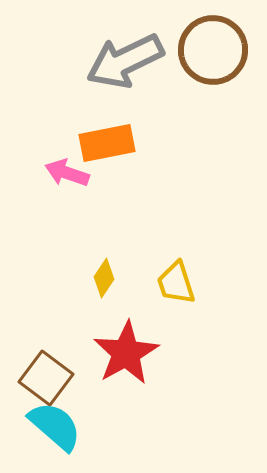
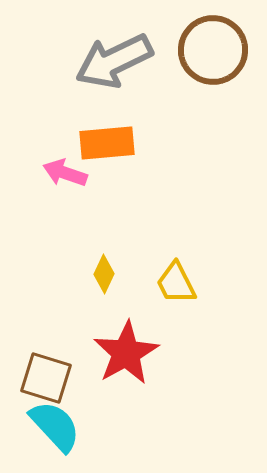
gray arrow: moved 11 px left
orange rectangle: rotated 6 degrees clockwise
pink arrow: moved 2 px left
yellow diamond: moved 4 px up; rotated 9 degrees counterclockwise
yellow trapezoid: rotated 9 degrees counterclockwise
brown square: rotated 20 degrees counterclockwise
cyan semicircle: rotated 6 degrees clockwise
